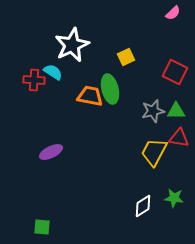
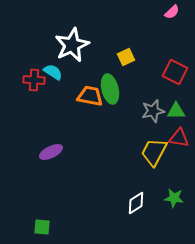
pink semicircle: moved 1 px left, 1 px up
white diamond: moved 7 px left, 3 px up
